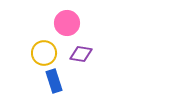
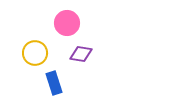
yellow circle: moved 9 px left
blue rectangle: moved 2 px down
